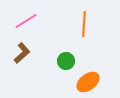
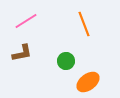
orange line: rotated 25 degrees counterclockwise
brown L-shape: rotated 30 degrees clockwise
